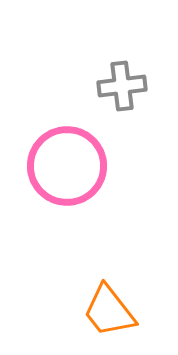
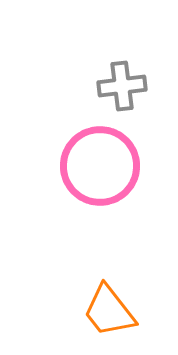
pink circle: moved 33 px right
